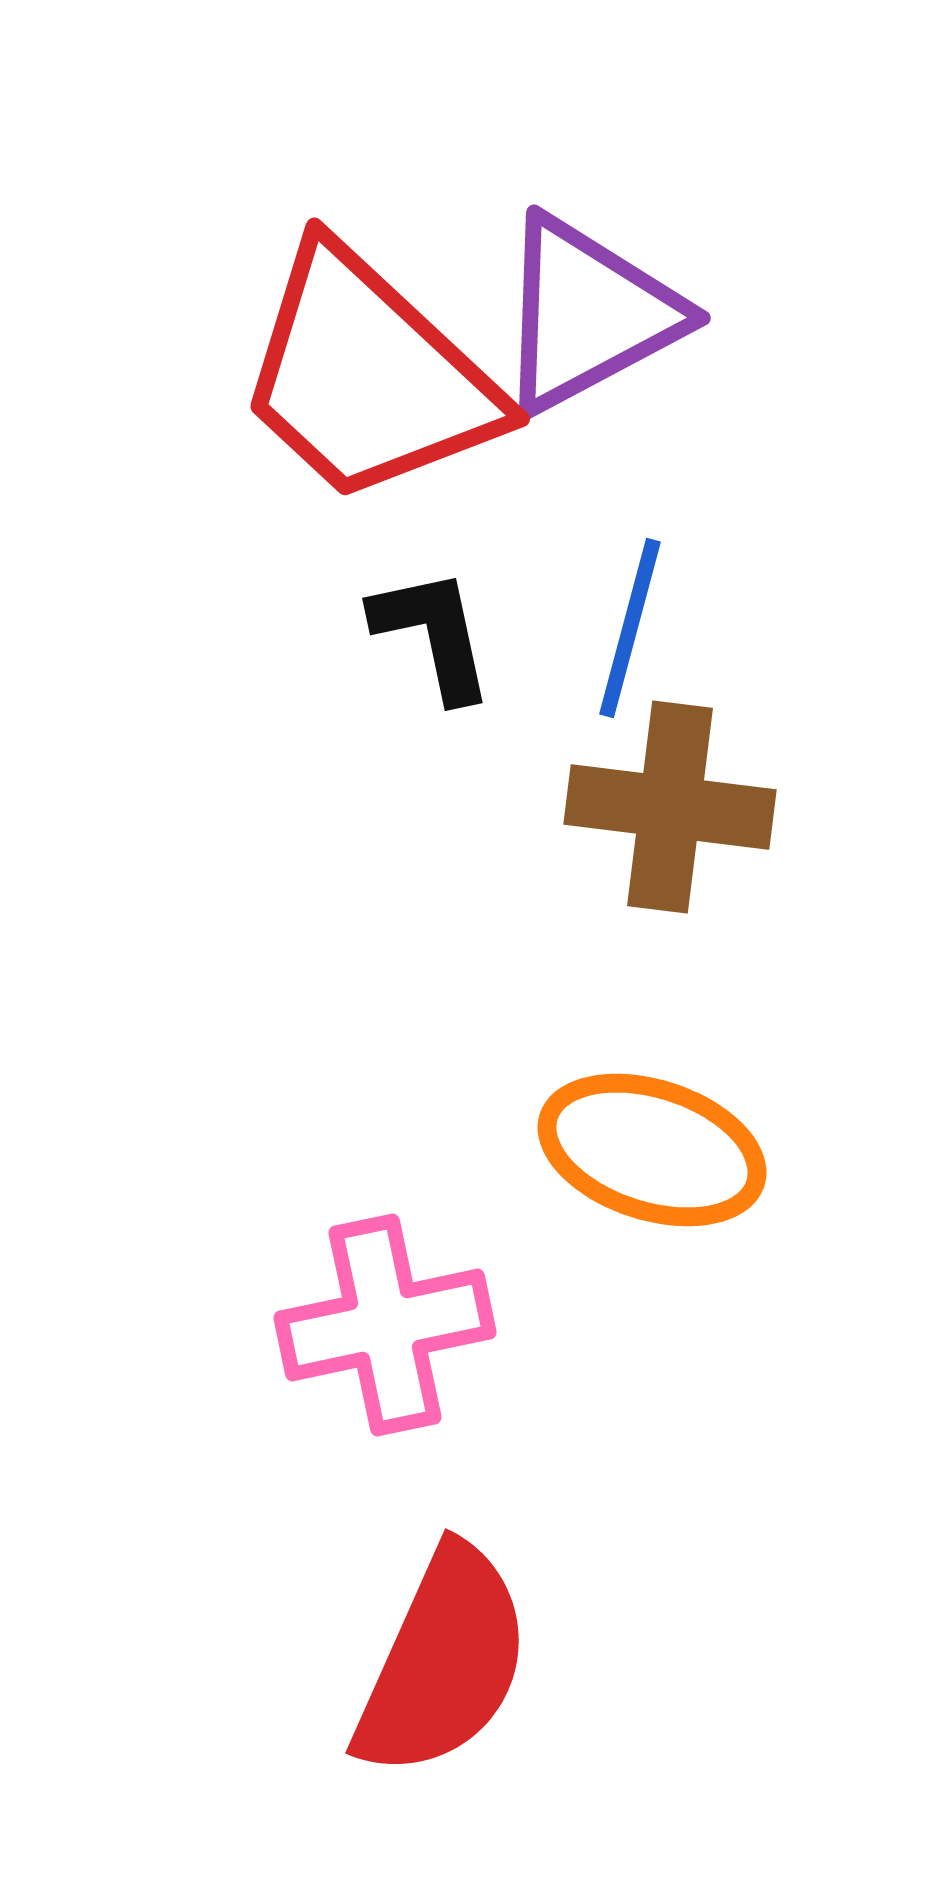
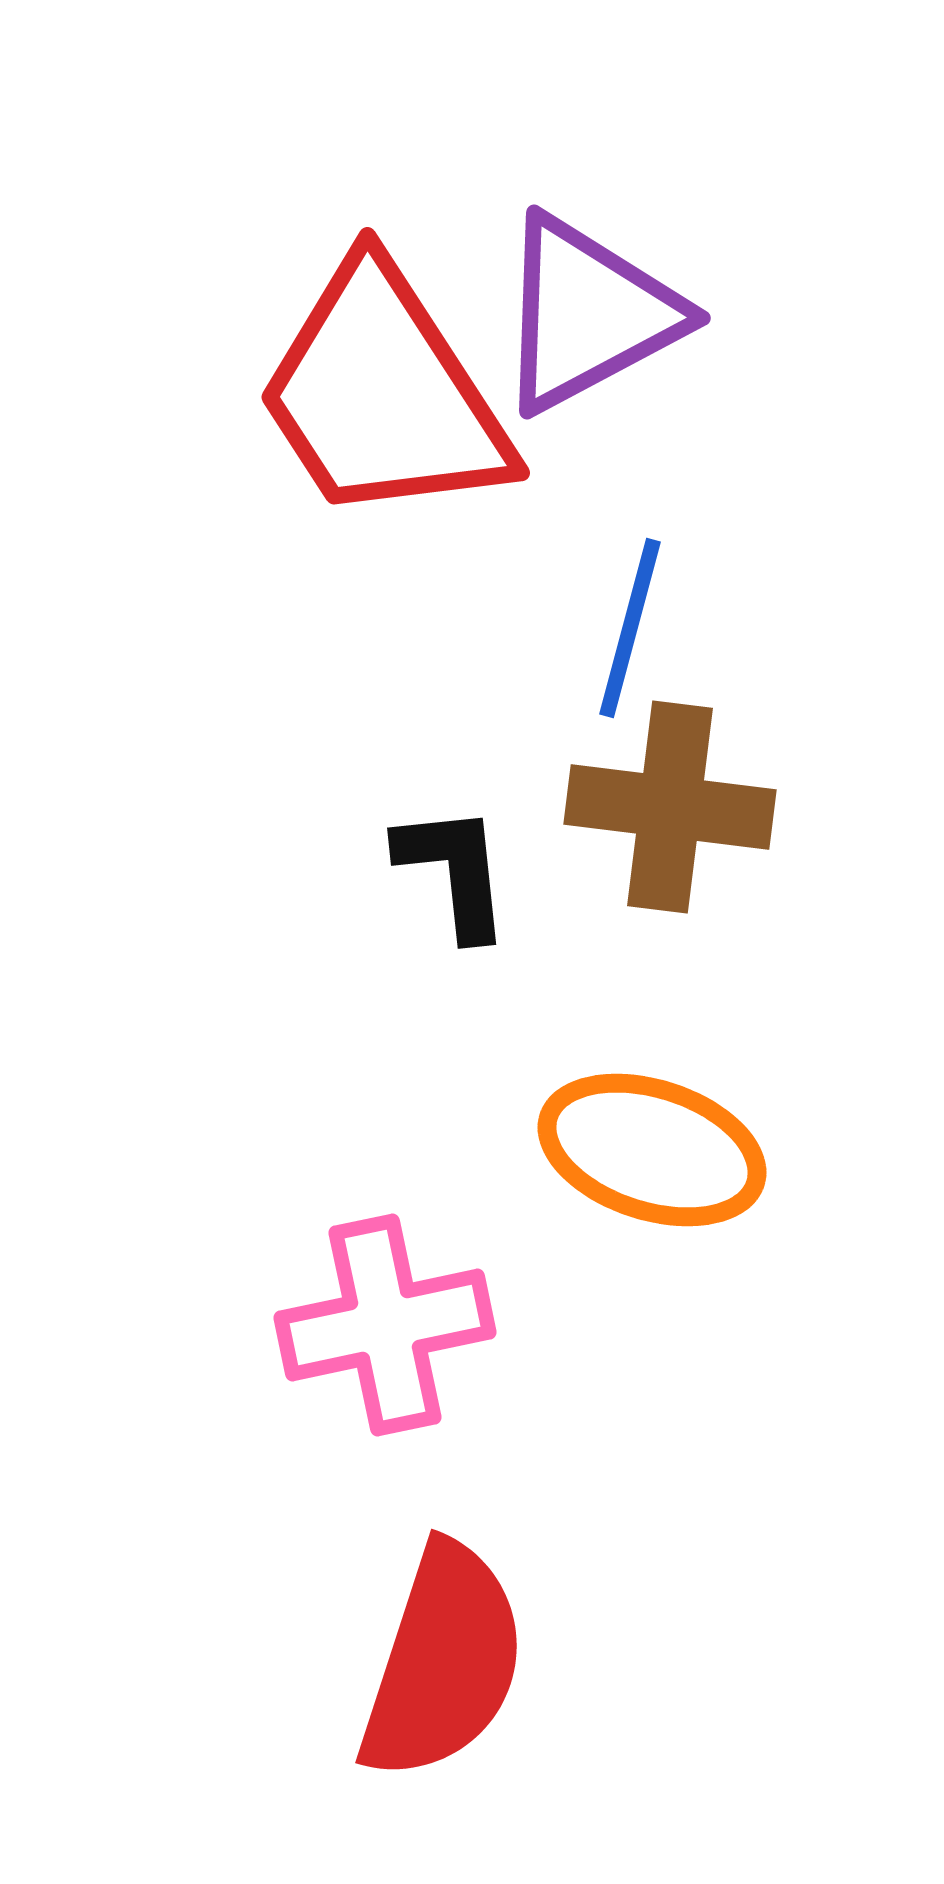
red trapezoid: moved 15 px right, 18 px down; rotated 14 degrees clockwise
black L-shape: moved 21 px right, 237 px down; rotated 6 degrees clockwise
red semicircle: rotated 6 degrees counterclockwise
